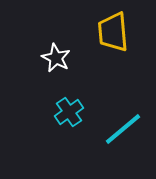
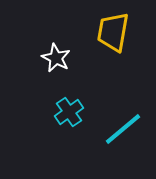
yellow trapezoid: rotated 15 degrees clockwise
